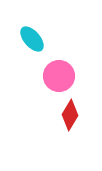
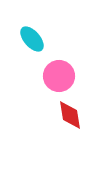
red diamond: rotated 40 degrees counterclockwise
